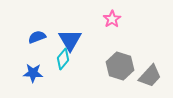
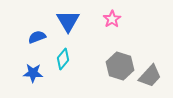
blue triangle: moved 2 px left, 19 px up
